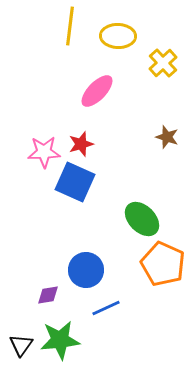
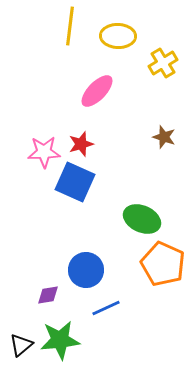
yellow cross: rotated 12 degrees clockwise
brown star: moved 3 px left
green ellipse: rotated 21 degrees counterclockwise
black triangle: rotated 15 degrees clockwise
